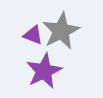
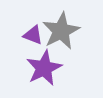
purple star: moved 3 px up
